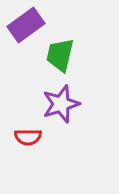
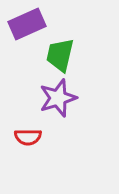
purple rectangle: moved 1 px right, 1 px up; rotated 12 degrees clockwise
purple star: moved 3 px left, 6 px up
